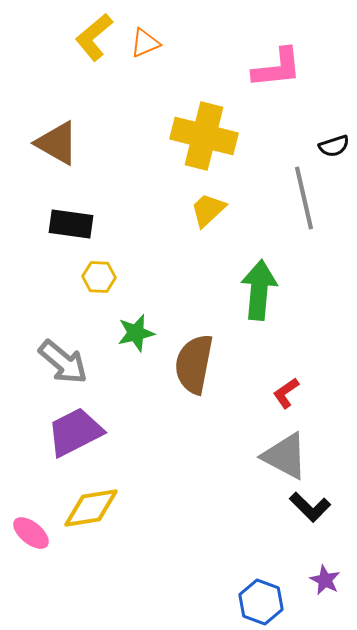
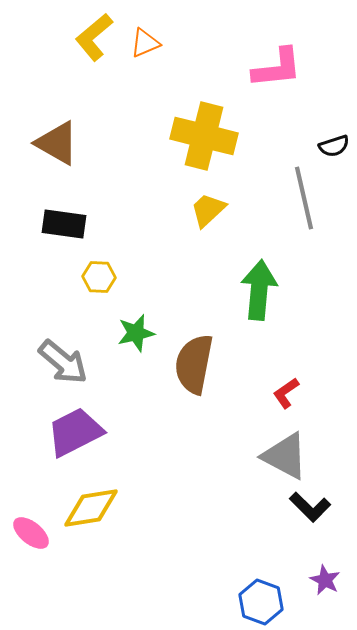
black rectangle: moved 7 px left
